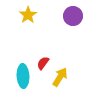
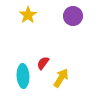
yellow arrow: moved 1 px right, 1 px down
